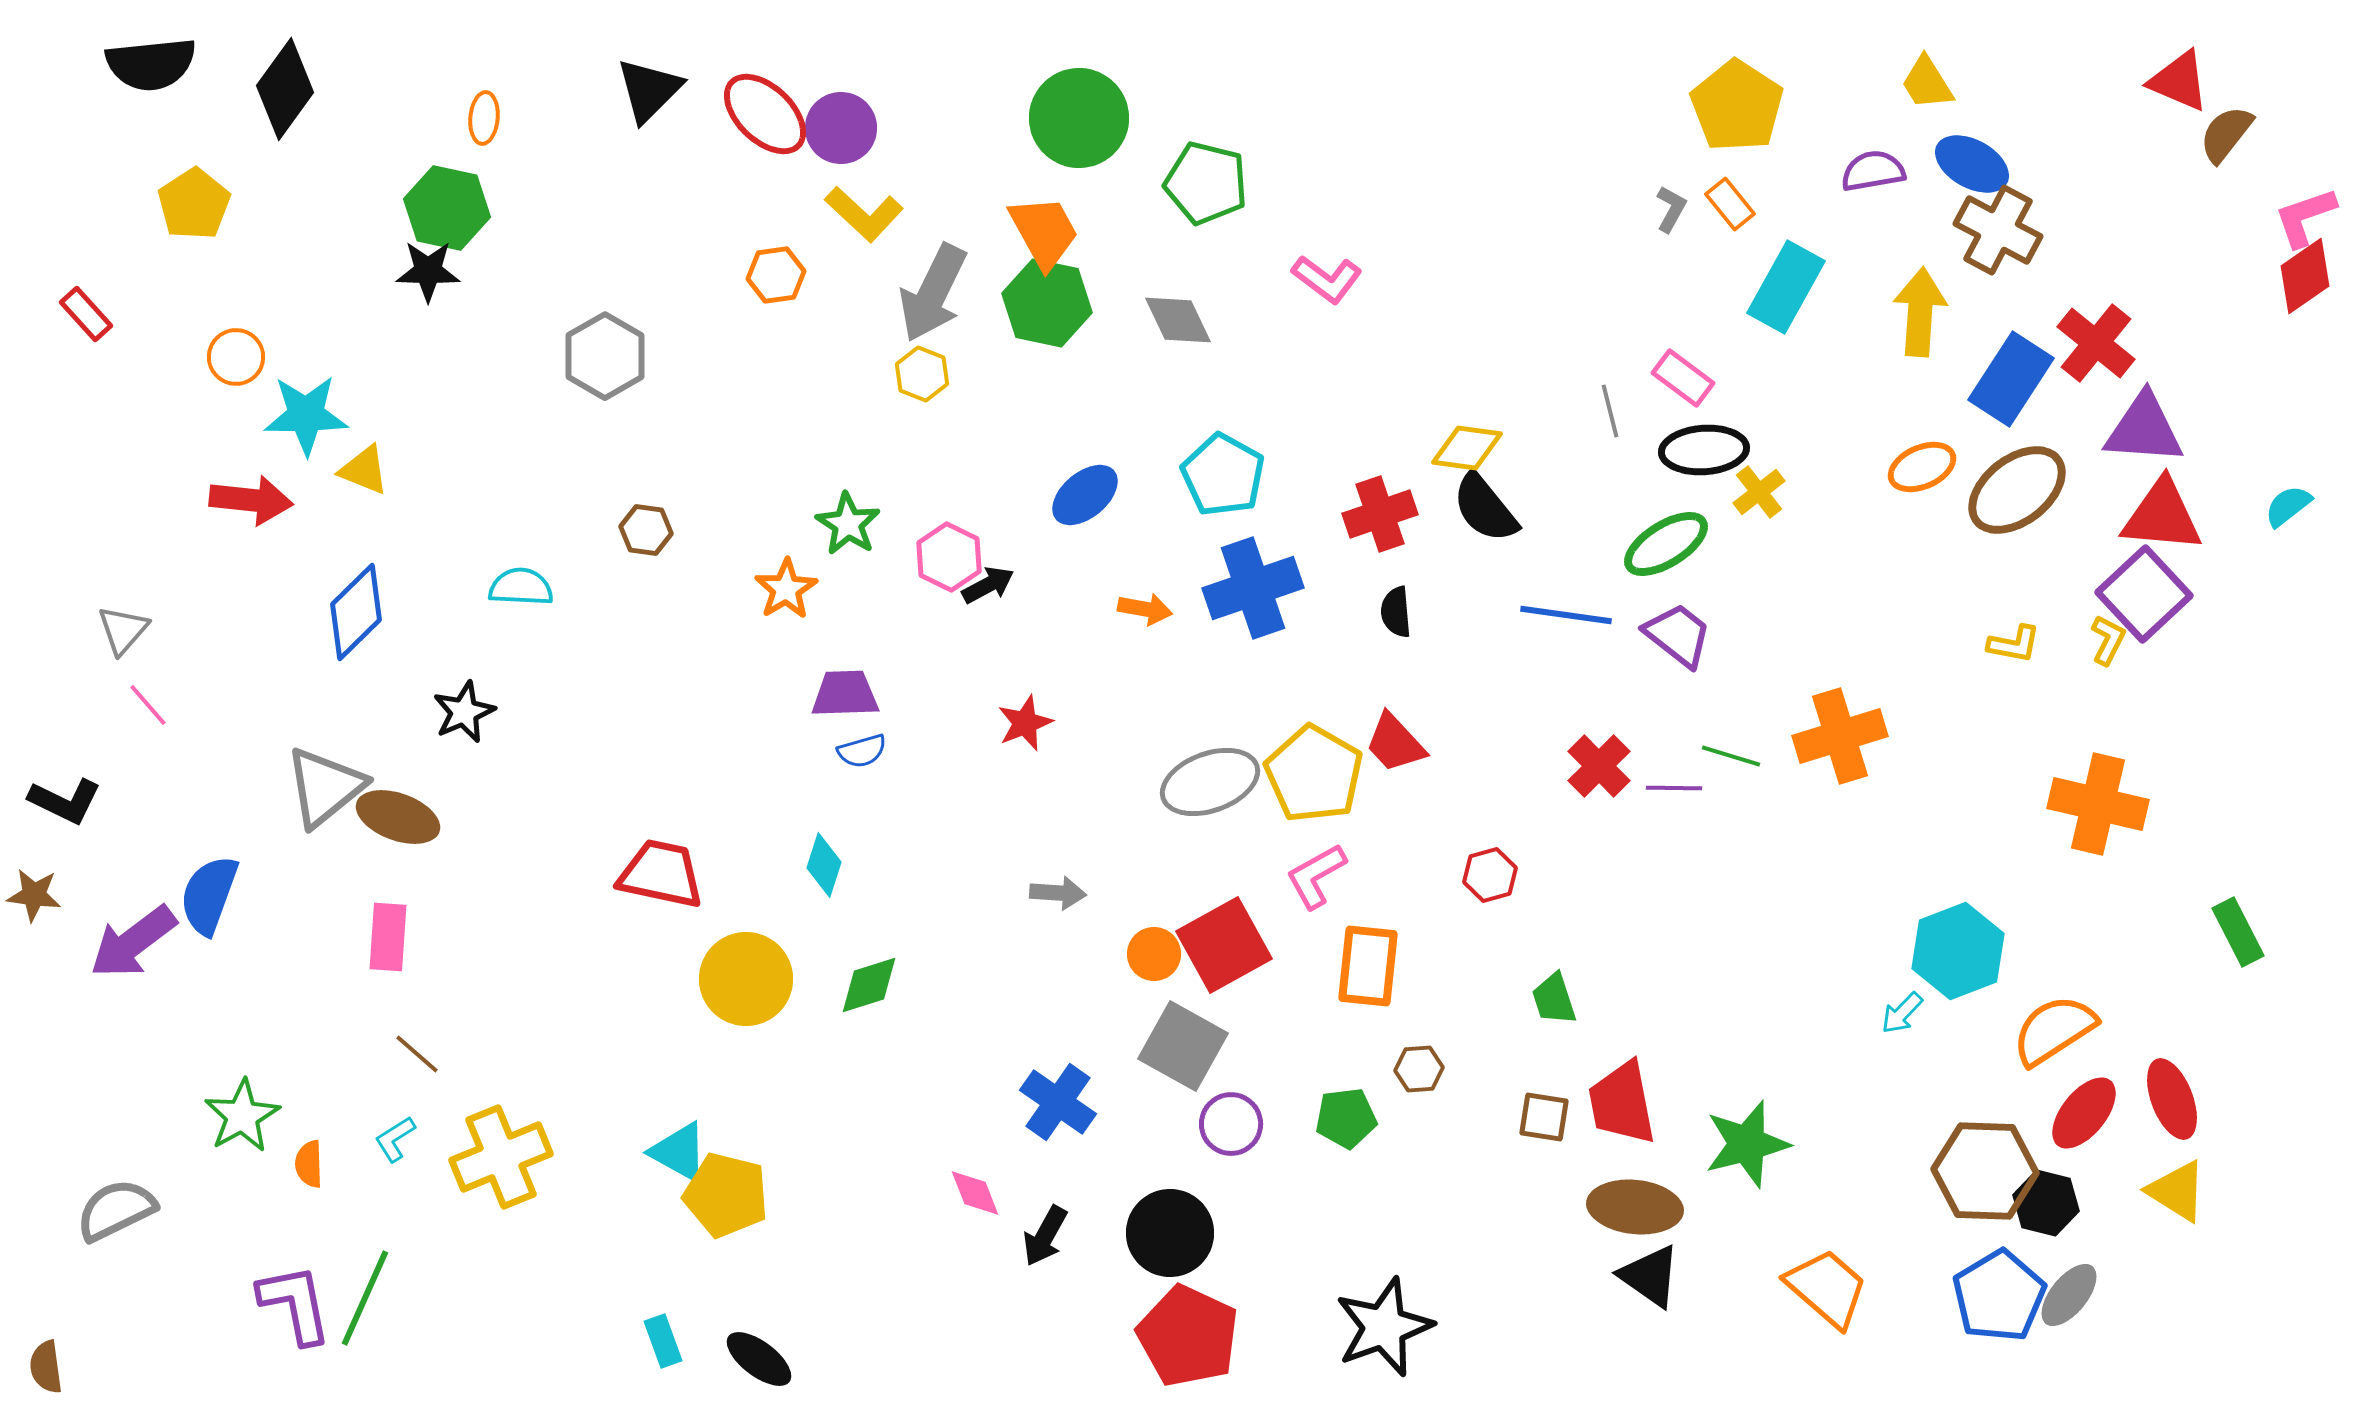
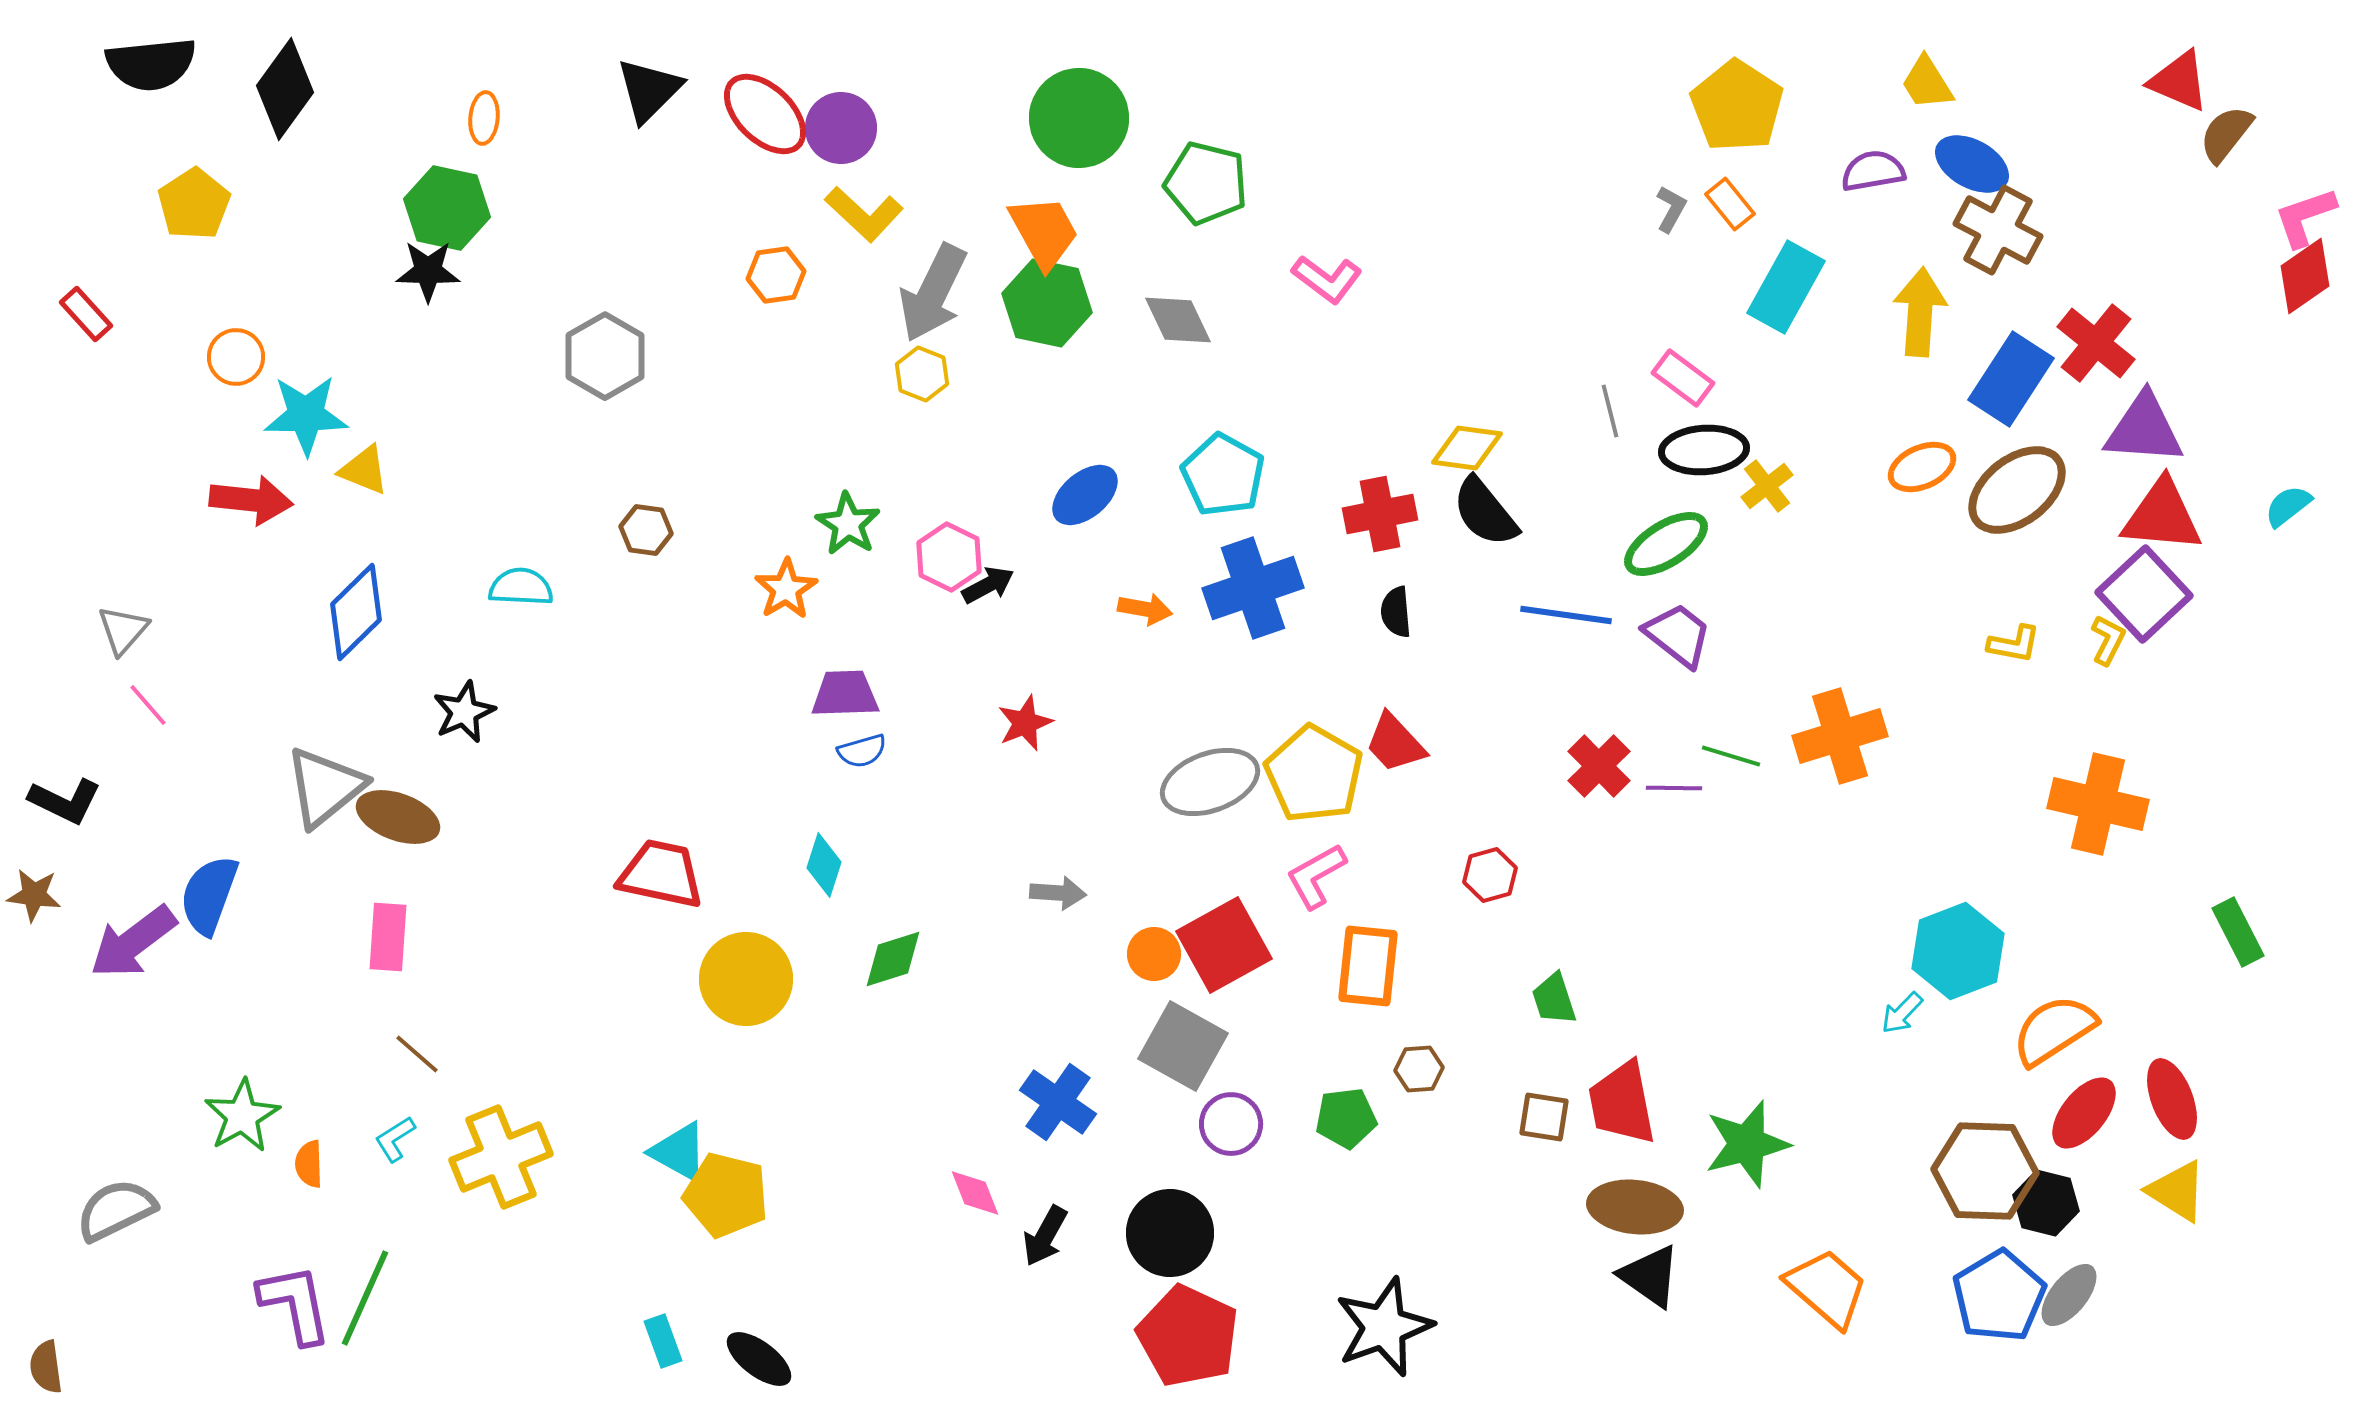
yellow cross at (1759, 492): moved 8 px right, 6 px up
black semicircle at (1485, 508): moved 4 px down
red cross at (1380, 514): rotated 8 degrees clockwise
green diamond at (869, 985): moved 24 px right, 26 px up
